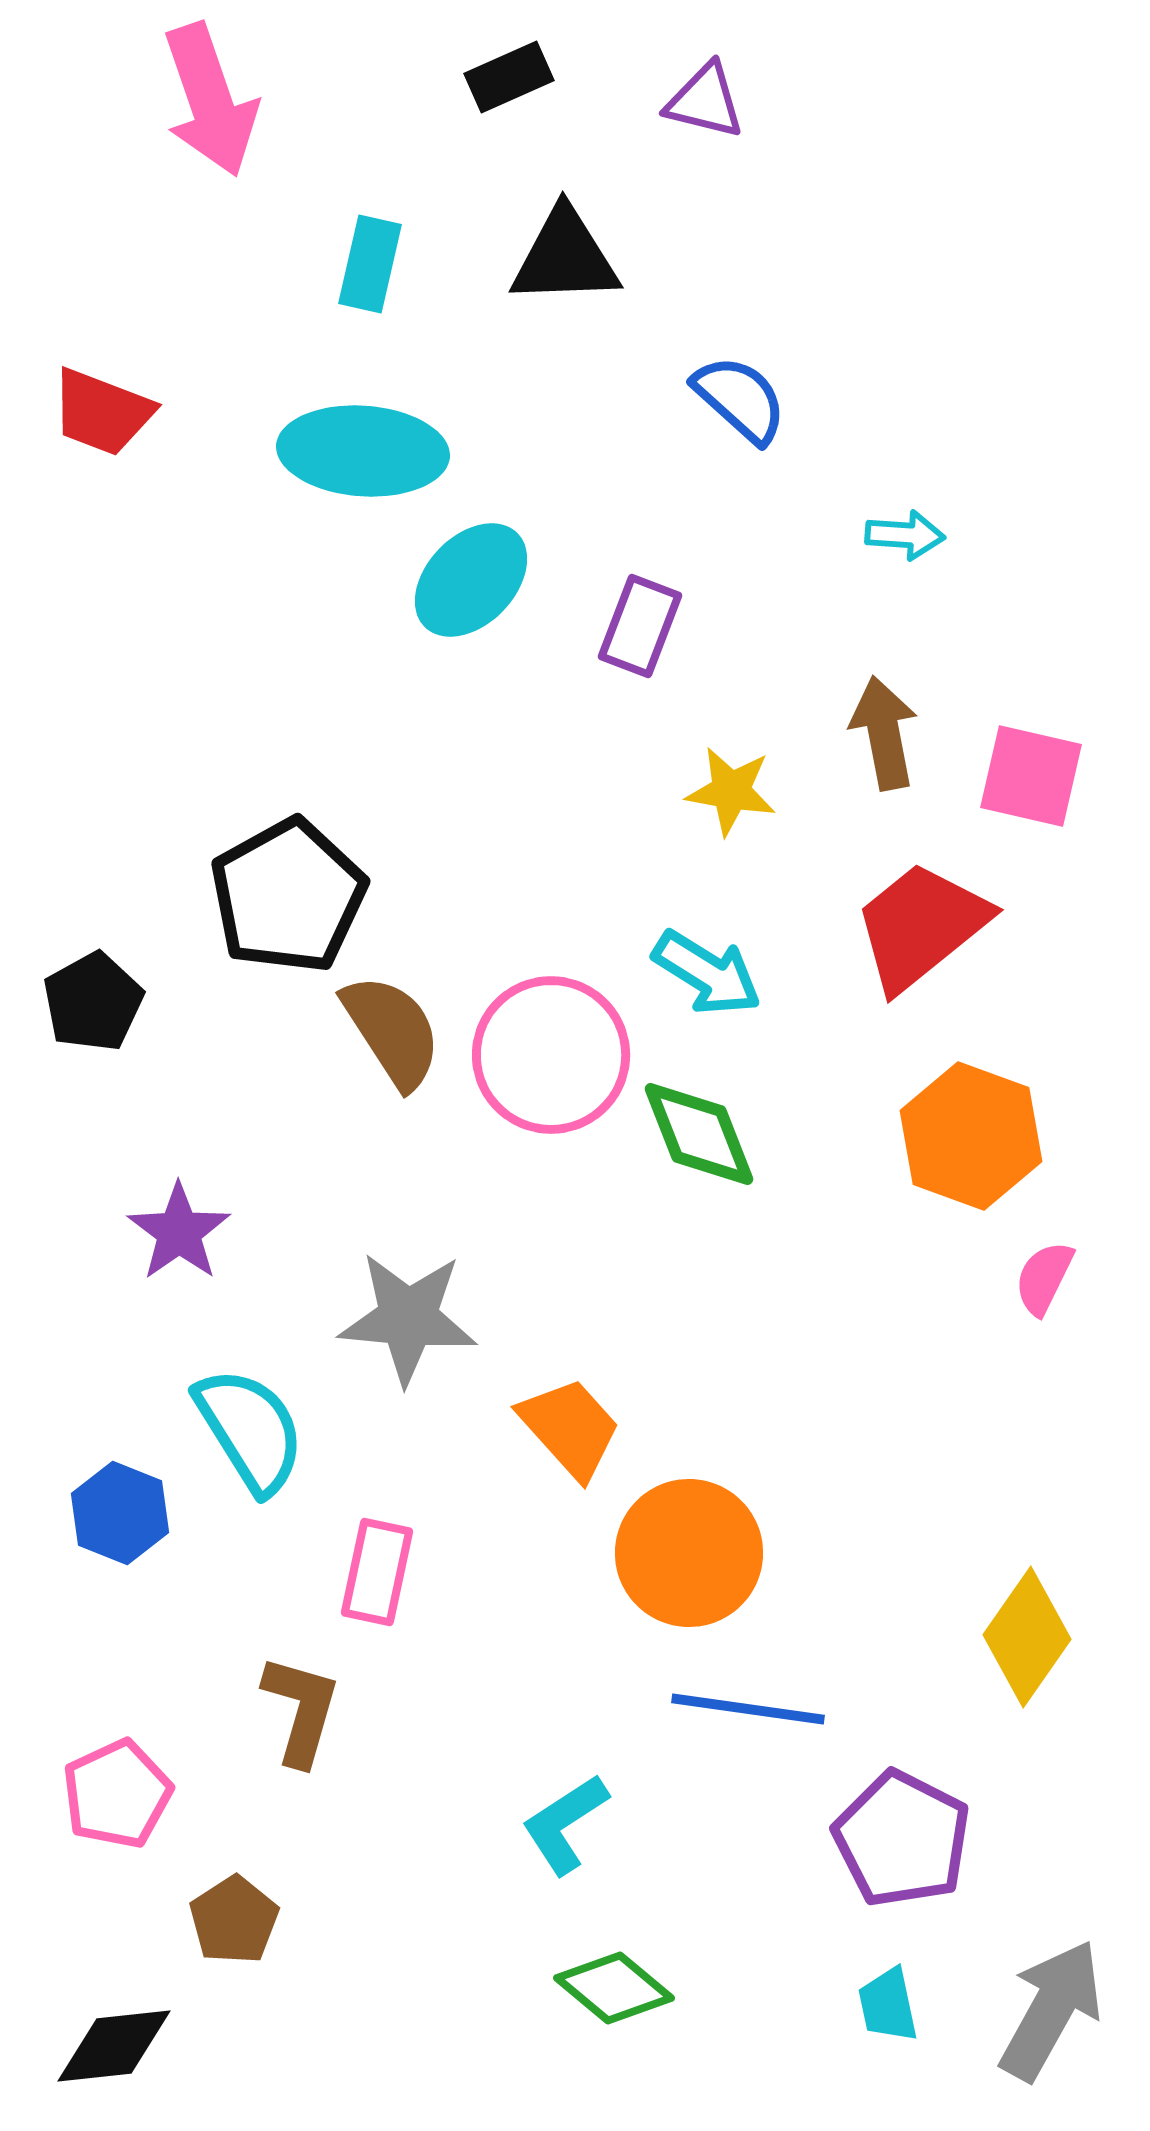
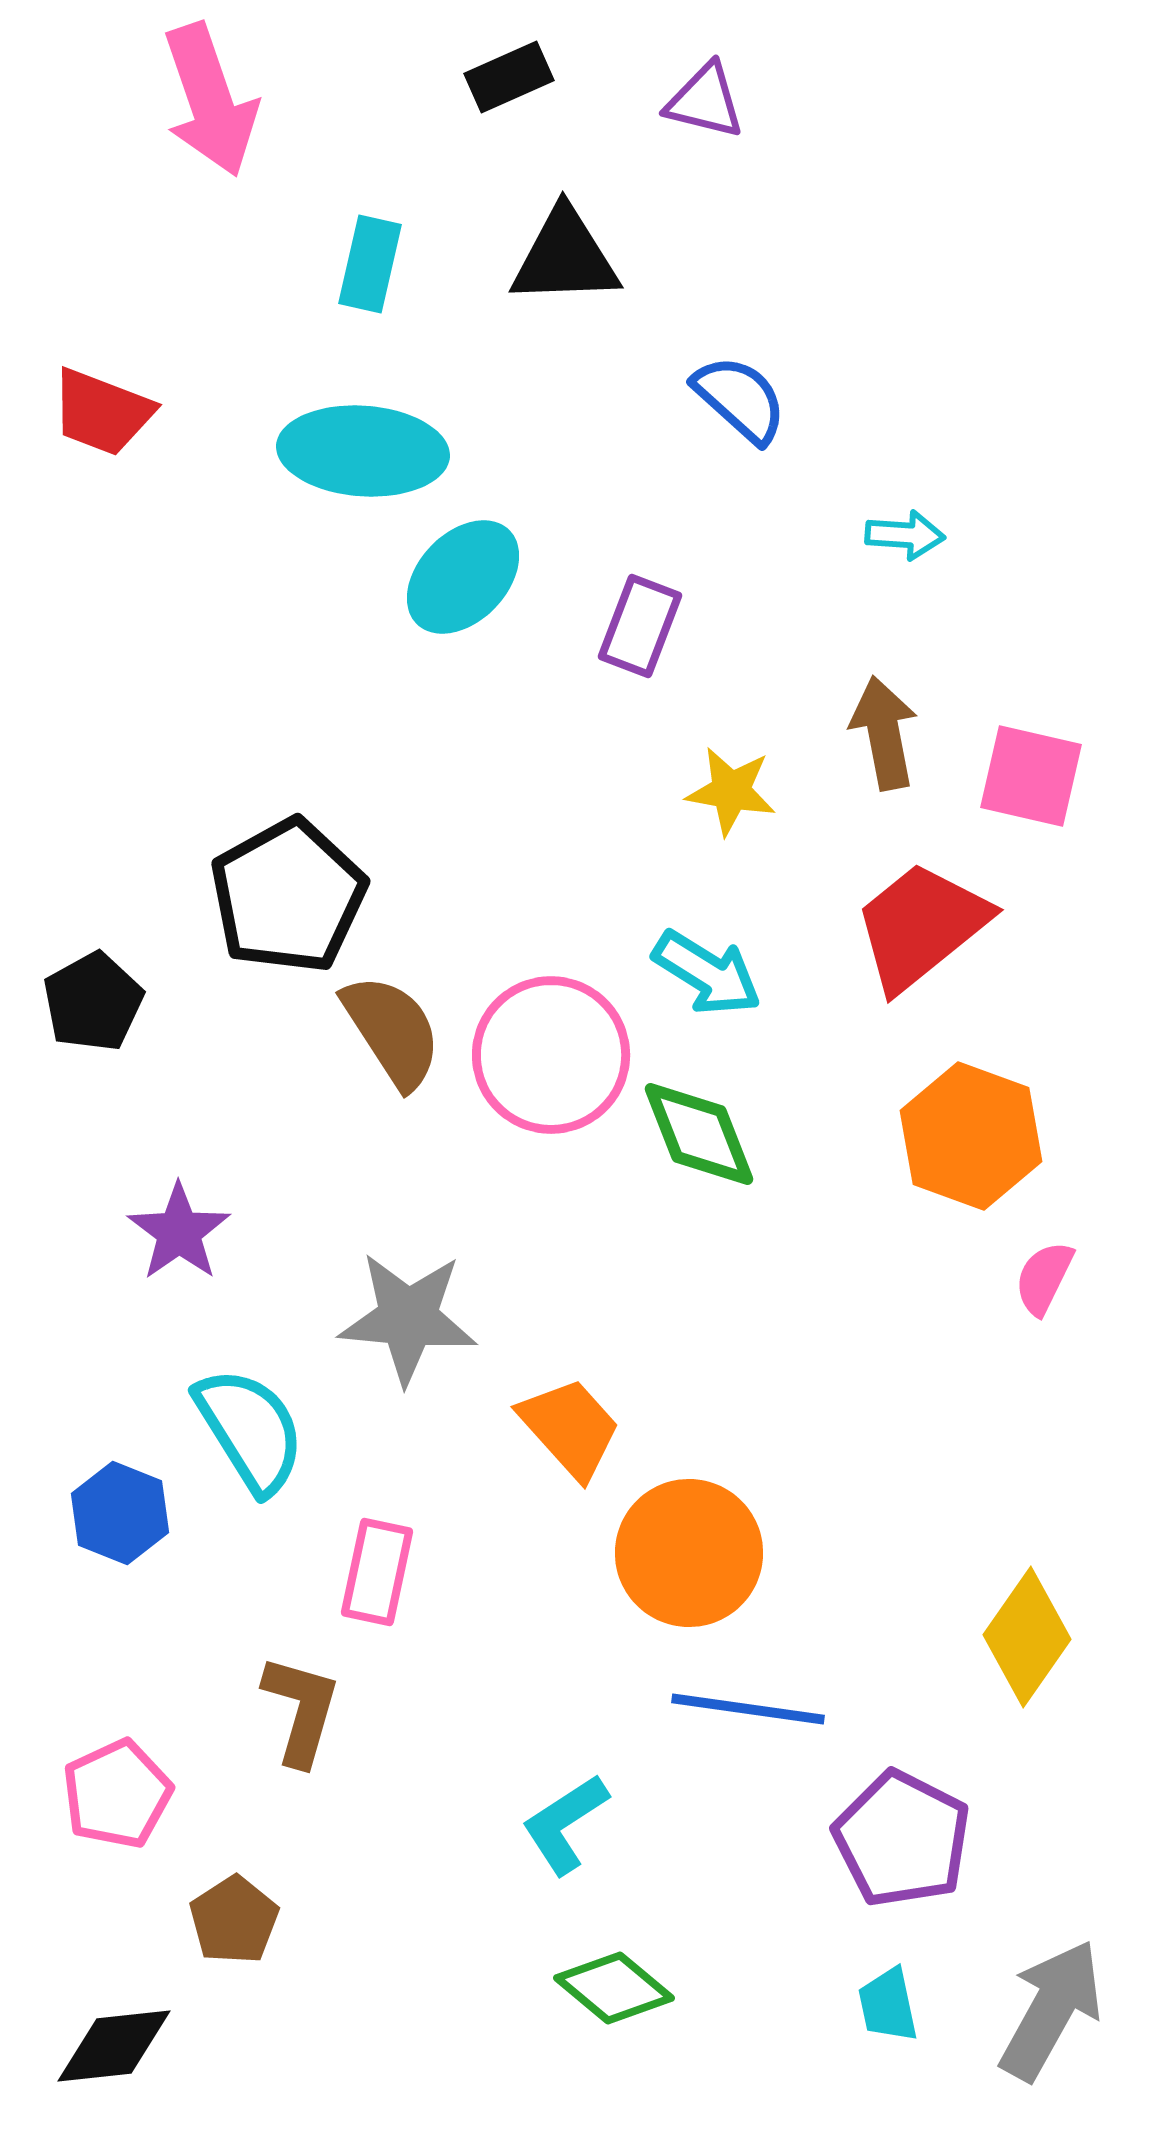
cyan ellipse at (471, 580): moved 8 px left, 3 px up
